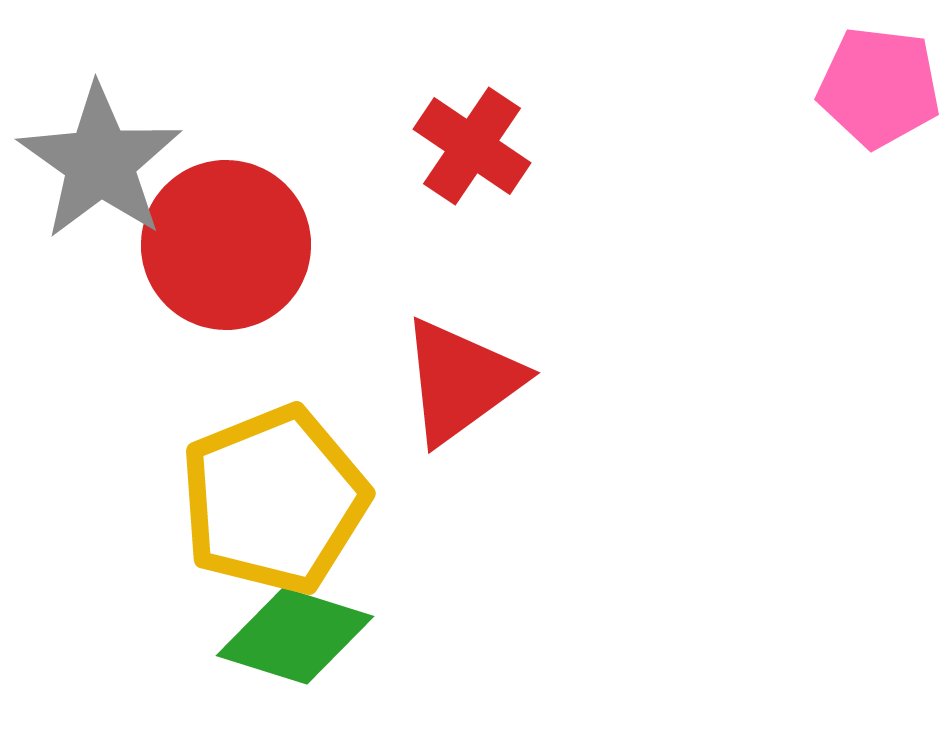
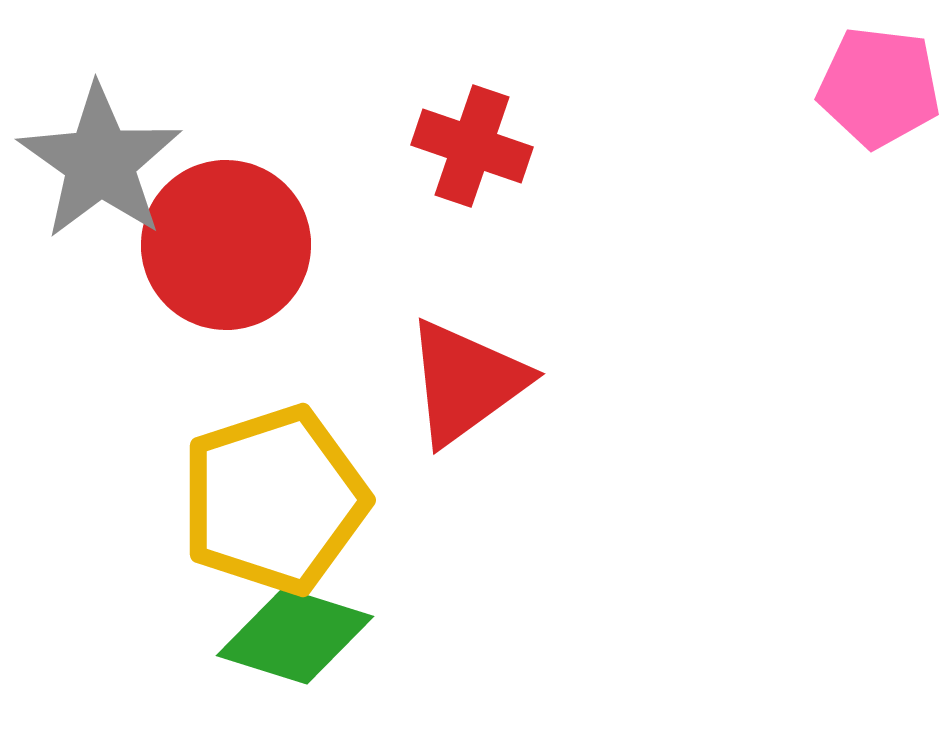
red cross: rotated 15 degrees counterclockwise
red triangle: moved 5 px right, 1 px down
yellow pentagon: rotated 4 degrees clockwise
